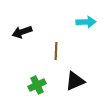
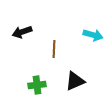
cyan arrow: moved 7 px right, 13 px down; rotated 18 degrees clockwise
brown line: moved 2 px left, 2 px up
green cross: rotated 18 degrees clockwise
